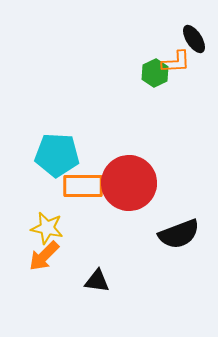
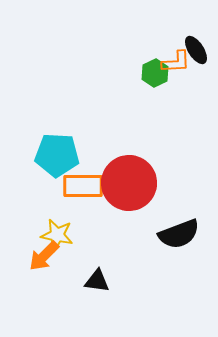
black ellipse: moved 2 px right, 11 px down
yellow star: moved 10 px right, 7 px down
